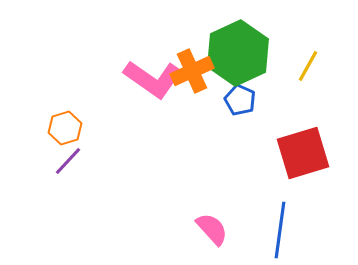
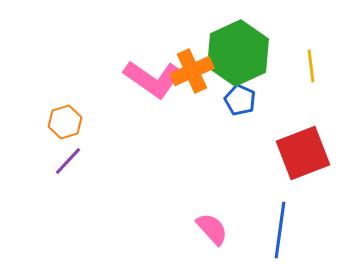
yellow line: moved 3 px right; rotated 36 degrees counterclockwise
orange hexagon: moved 6 px up
red square: rotated 4 degrees counterclockwise
